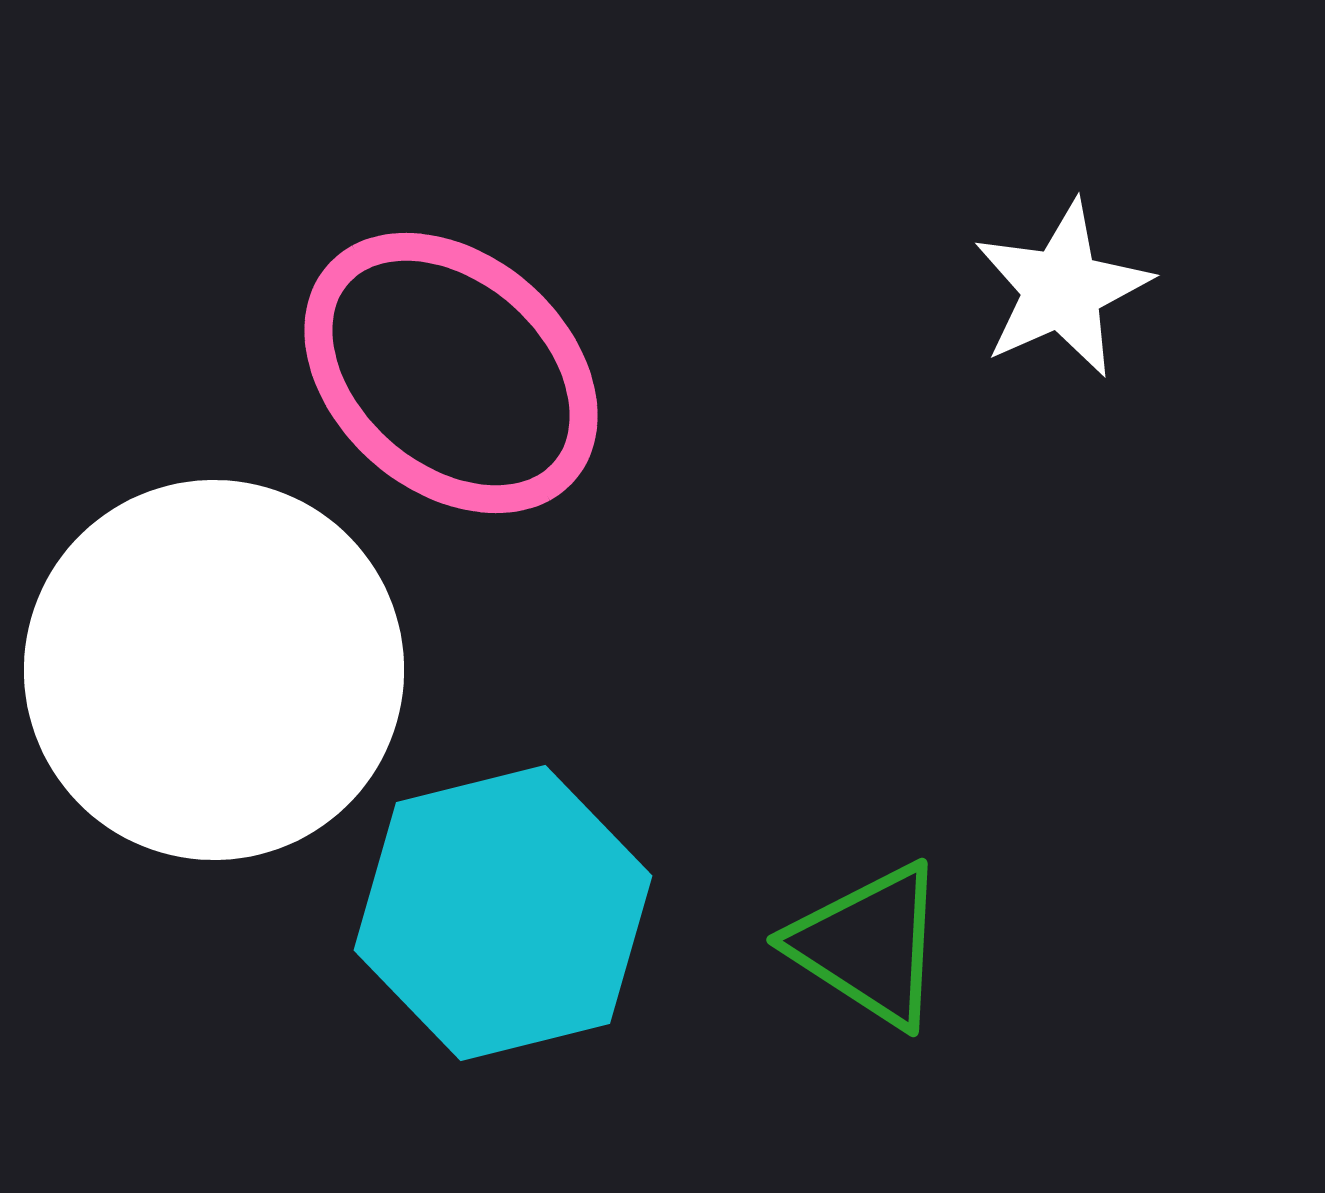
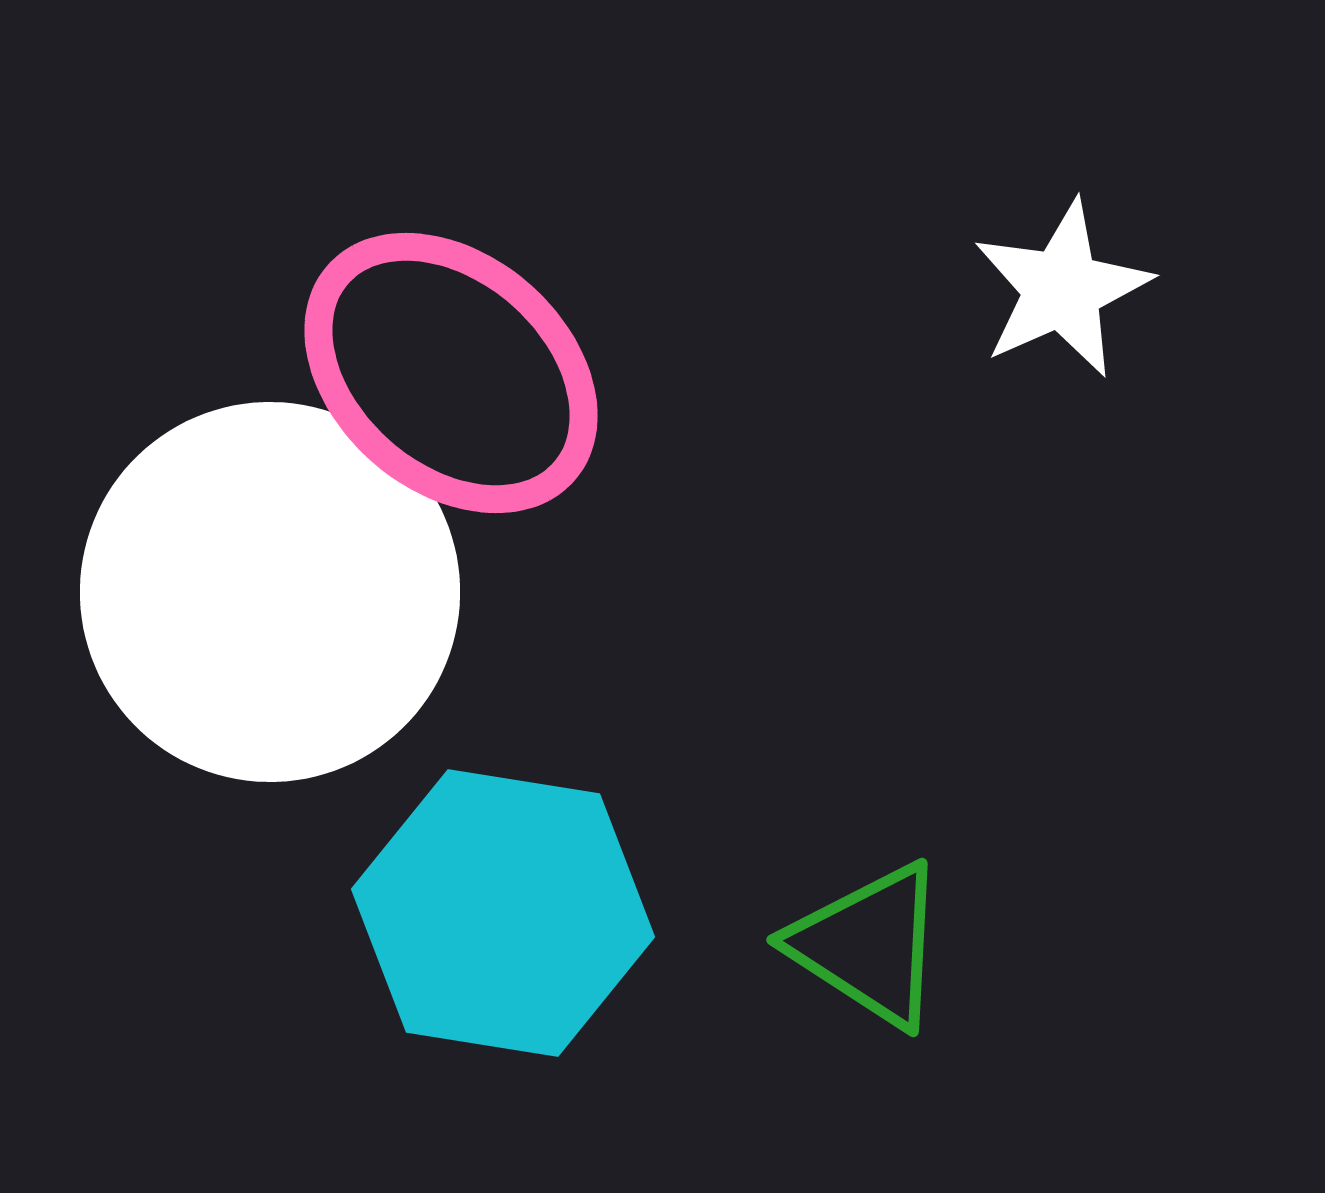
white circle: moved 56 px right, 78 px up
cyan hexagon: rotated 23 degrees clockwise
